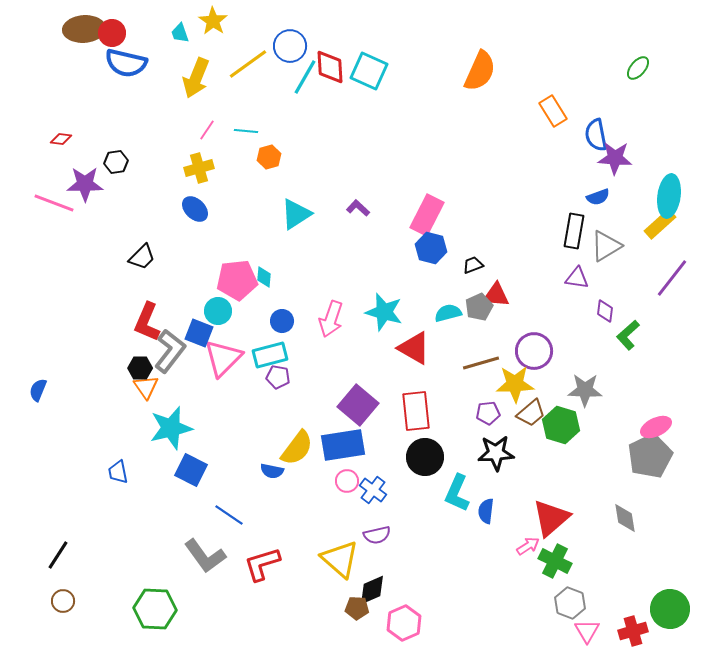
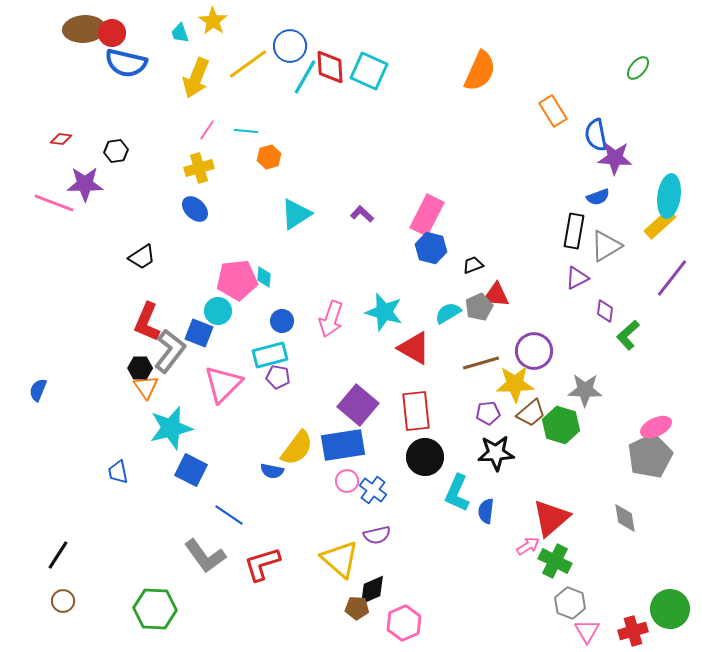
black hexagon at (116, 162): moved 11 px up
purple L-shape at (358, 208): moved 4 px right, 6 px down
black trapezoid at (142, 257): rotated 12 degrees clockwise
purple triangle at (577, 278): rotated 35 degrees counterclockwise
cyan semicircle at (448, 313): rotated 16 degrees counterclockwise
pink triangle at (223, 358): moved 26 px down
